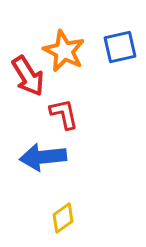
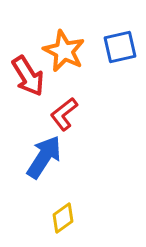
red L-shape: rotated 116 degrees counterclockwise
blue arrow: moved 1 px right; rotated 129 degrees clockwise
